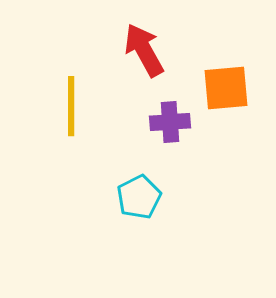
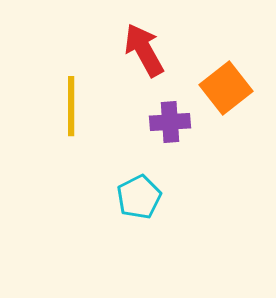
orange square: rotated 33 degrees counterclockwise
